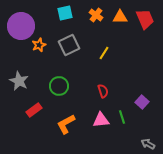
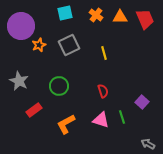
yellow line: rotated 48 degrees counterclockwise
pink triangle: rotated 24 degrees clockwise
